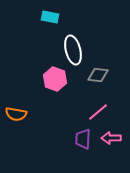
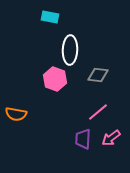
white ellipse: moved 3 px left; rotated 16 degrees clockwise
pink arrow: rotated 36 degrees counterclockwise
